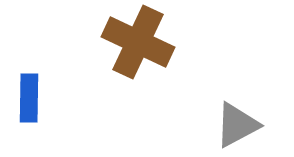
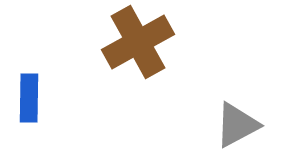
brown cross: rotated 36 degrees clockwise
